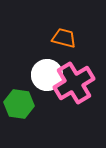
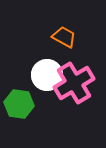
orange trapezoid: moved 1 px up; rotated 15 degrees clockwise
